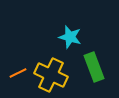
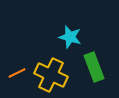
orange line: moved 1 px left
